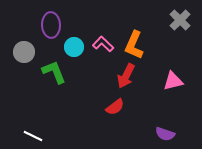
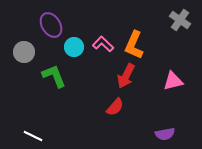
gray cross: rotated 10 degrees counterclockwise
purple ellipse: rotated 30 degrees counterclockwise
green L-shape: moved 4 px down
red semicircle: rotated 12 degrees counterclockwise
purple semicircle: rotated 30 degrees counterclockwise
